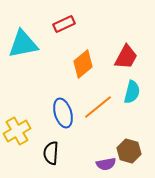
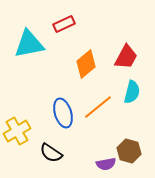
cyan triangle: moved 6 px right
orange diamond: moved 3 px right
black semicircle: rotated 60 degrees counterclockwise
